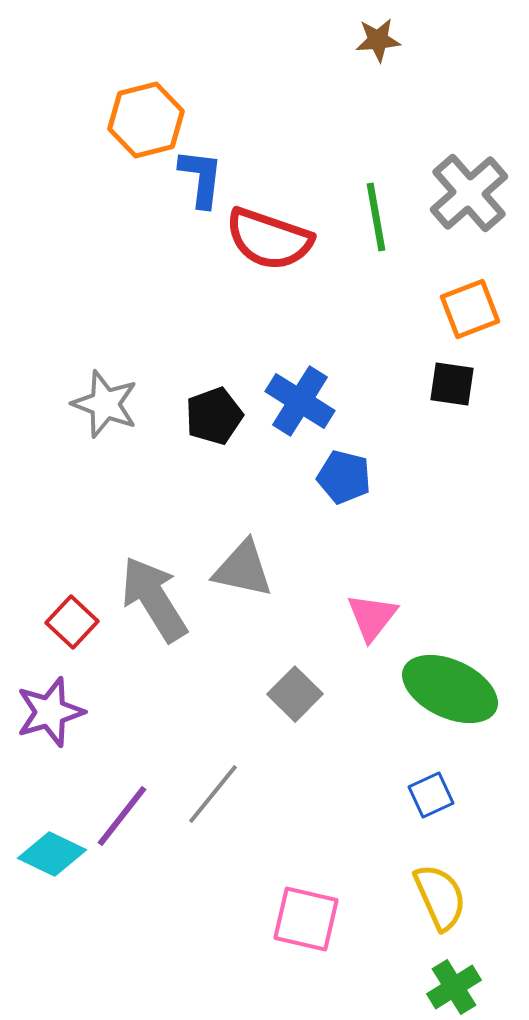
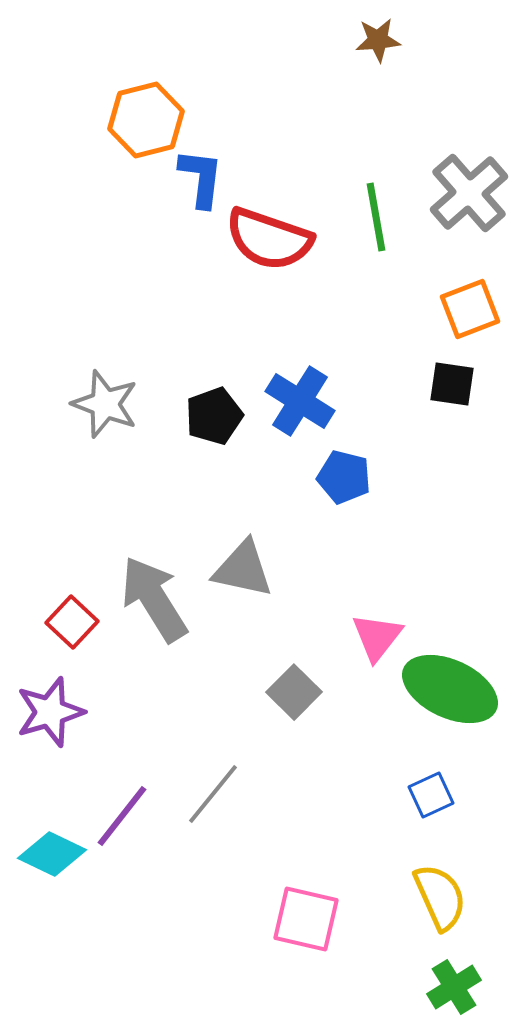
pink triangle: moved 5 px right, 20 px down
gray square: moved 1 px left, 2 px up
